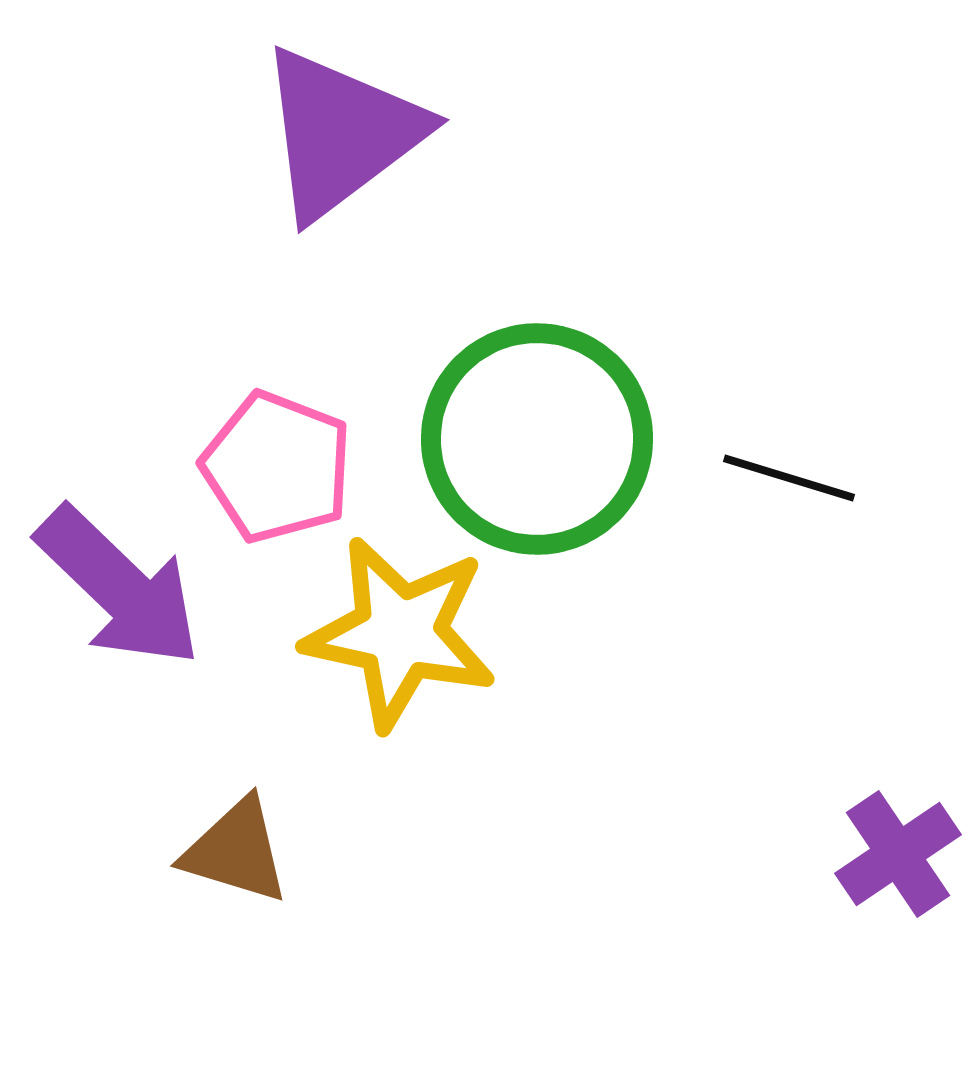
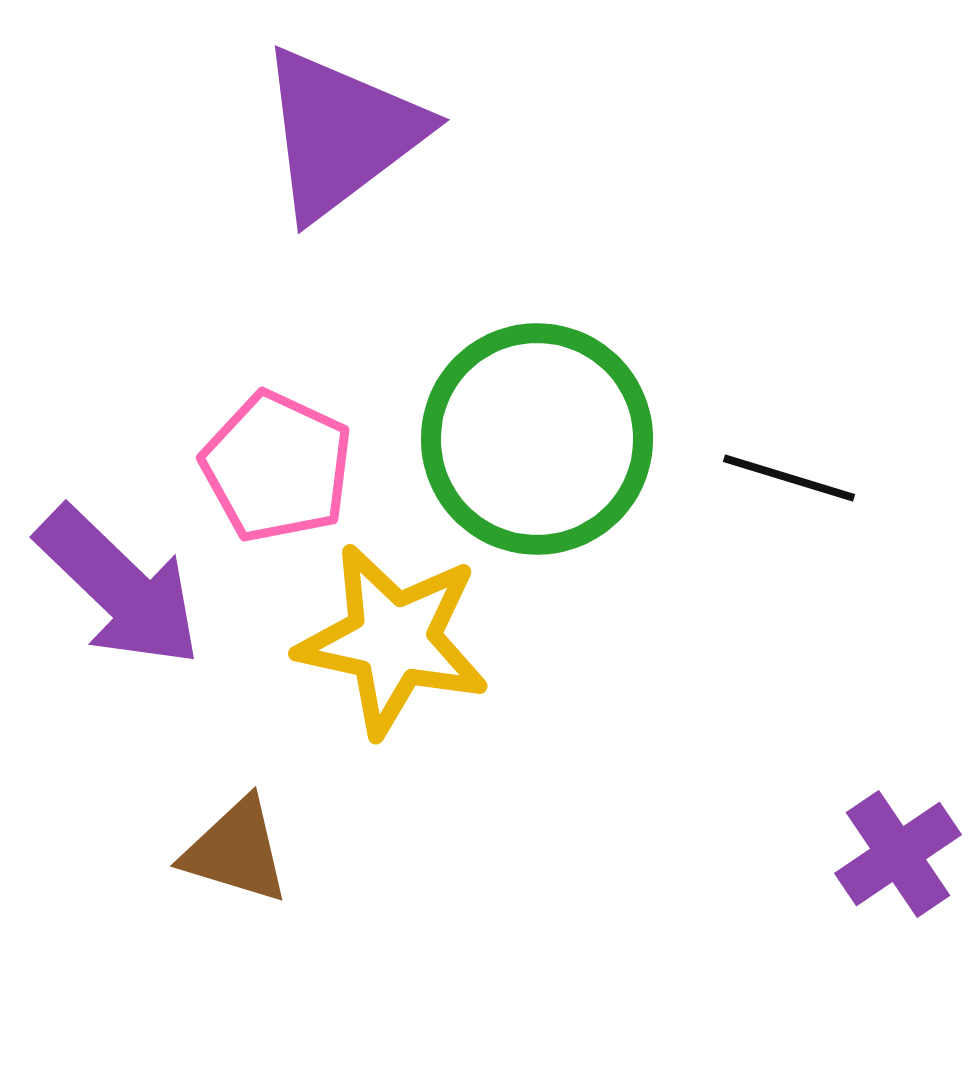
pink pentagon: rotated 4 degrees clockwise
yellow star: moved 7 px left, 7 px down
